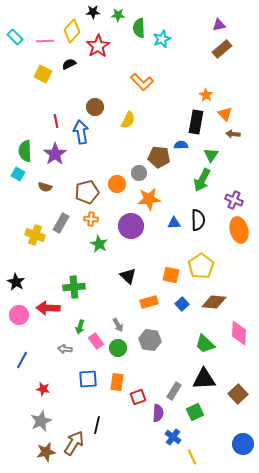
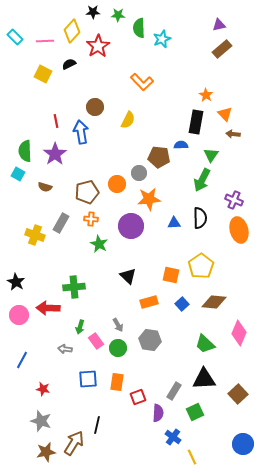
black semicircle at (198, 220): moved 2 px right, 2 px up
pink diamond at (239, 333): rotated 20 degrees clockwise
gray star at (41, 421): rotated 30 degrees counterclockwise
